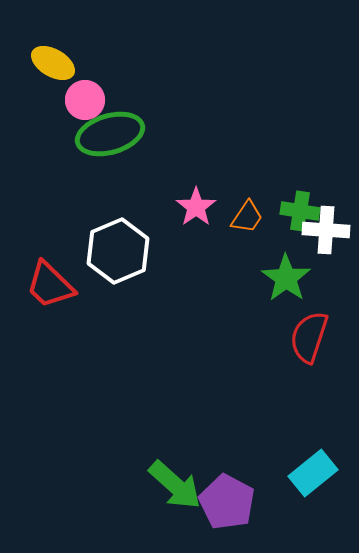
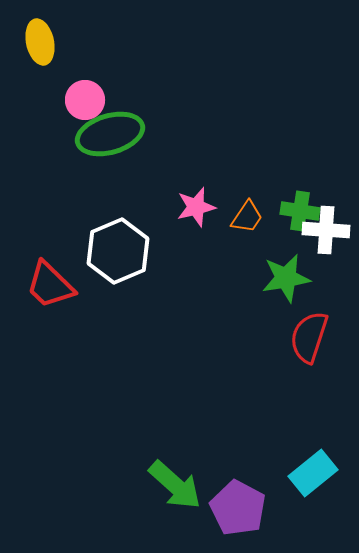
yellow ellipse: moved 13 px left, 21 px up; rotated 48 degrees clockwise
pink star: rotated 21 degrees clockwise
green star: rotated 27 degrees clockwise
purple pentagon: moved 11 px right, 6 px down
